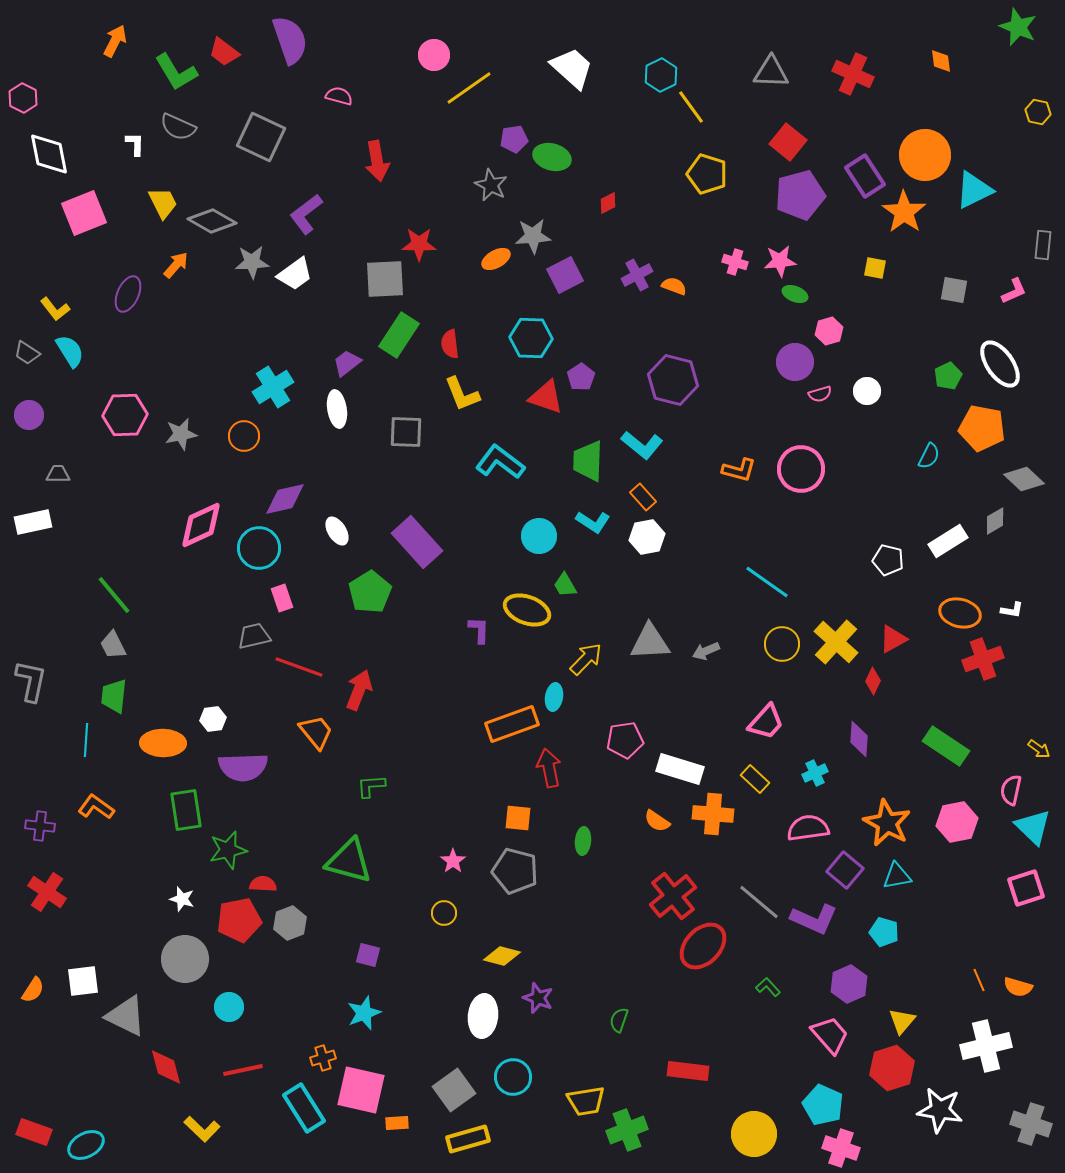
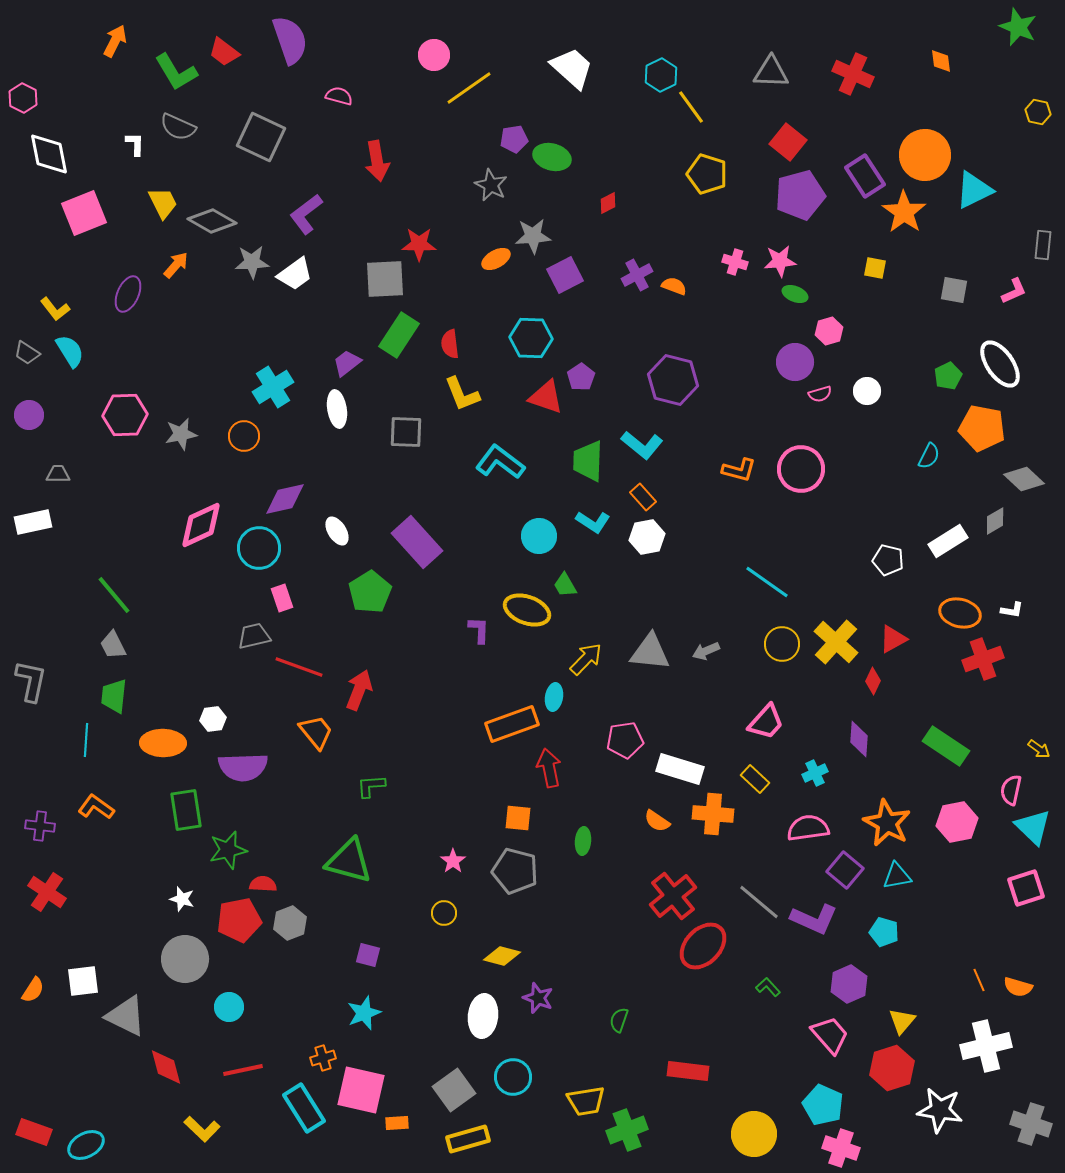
gray triangle at (650, 642): moved 10 px down; rotated 9 degrees clockwise
